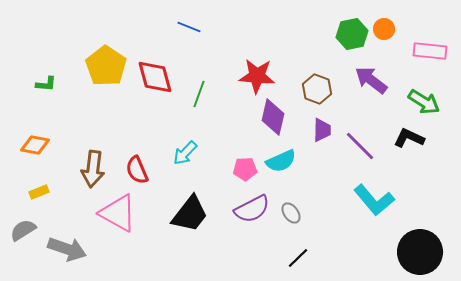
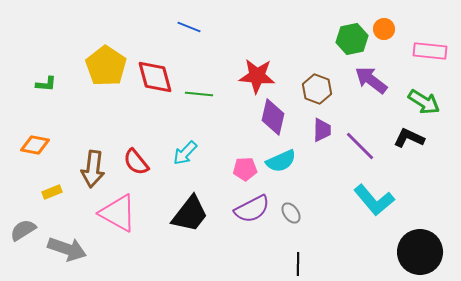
green hexagon: moved 5 px down
green line: rotated 76 degrees clockwise
red semicircle: moved 1 px left, 8 px up; rotated 16 degrees counterclockwise
yellow rectangle: moved 13 px right
black line: moved 6 px down; rotated 45 degrees counterclockwise
